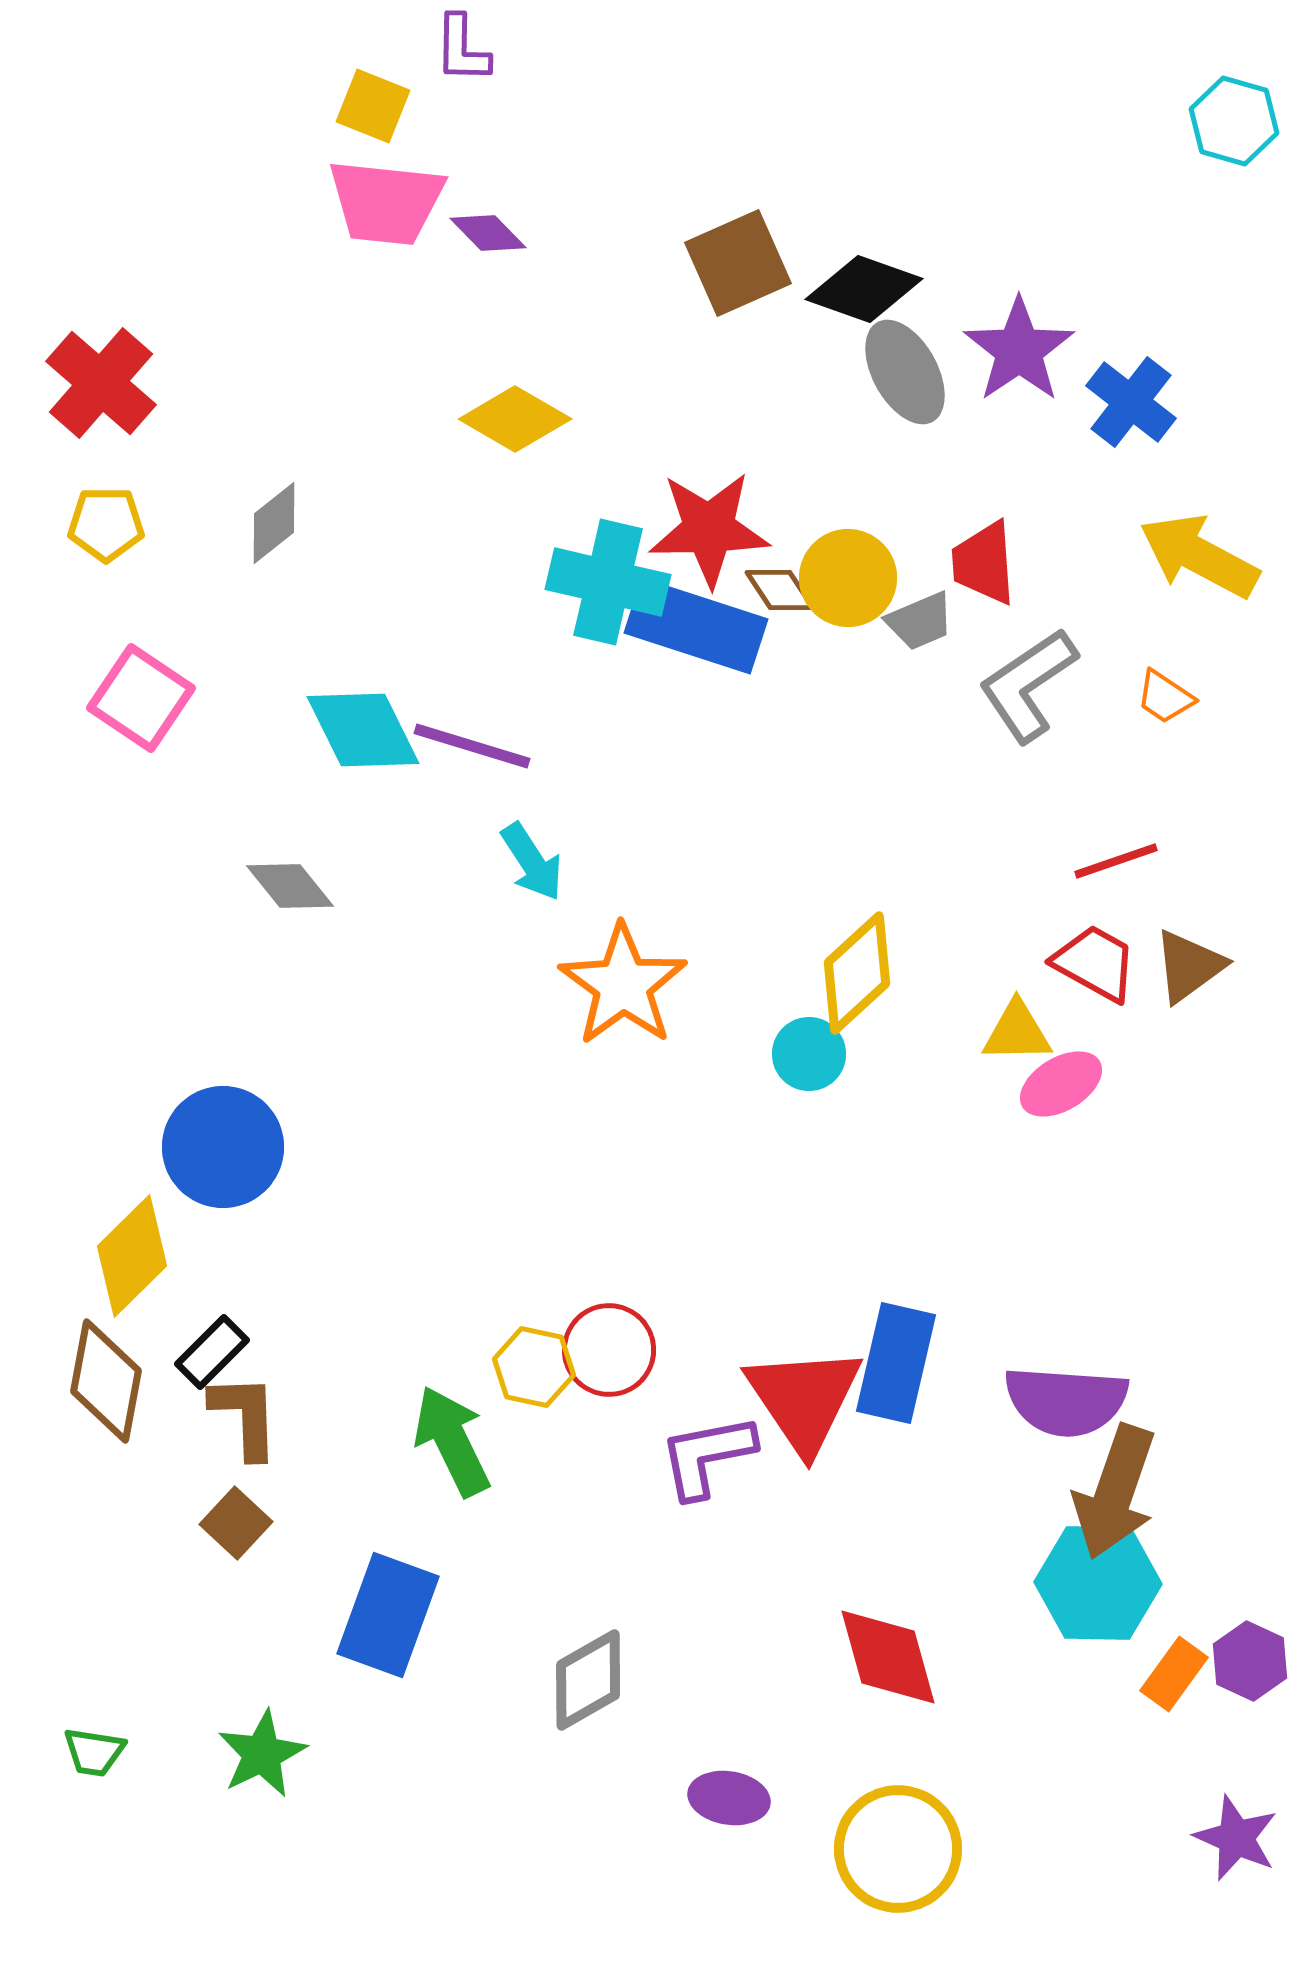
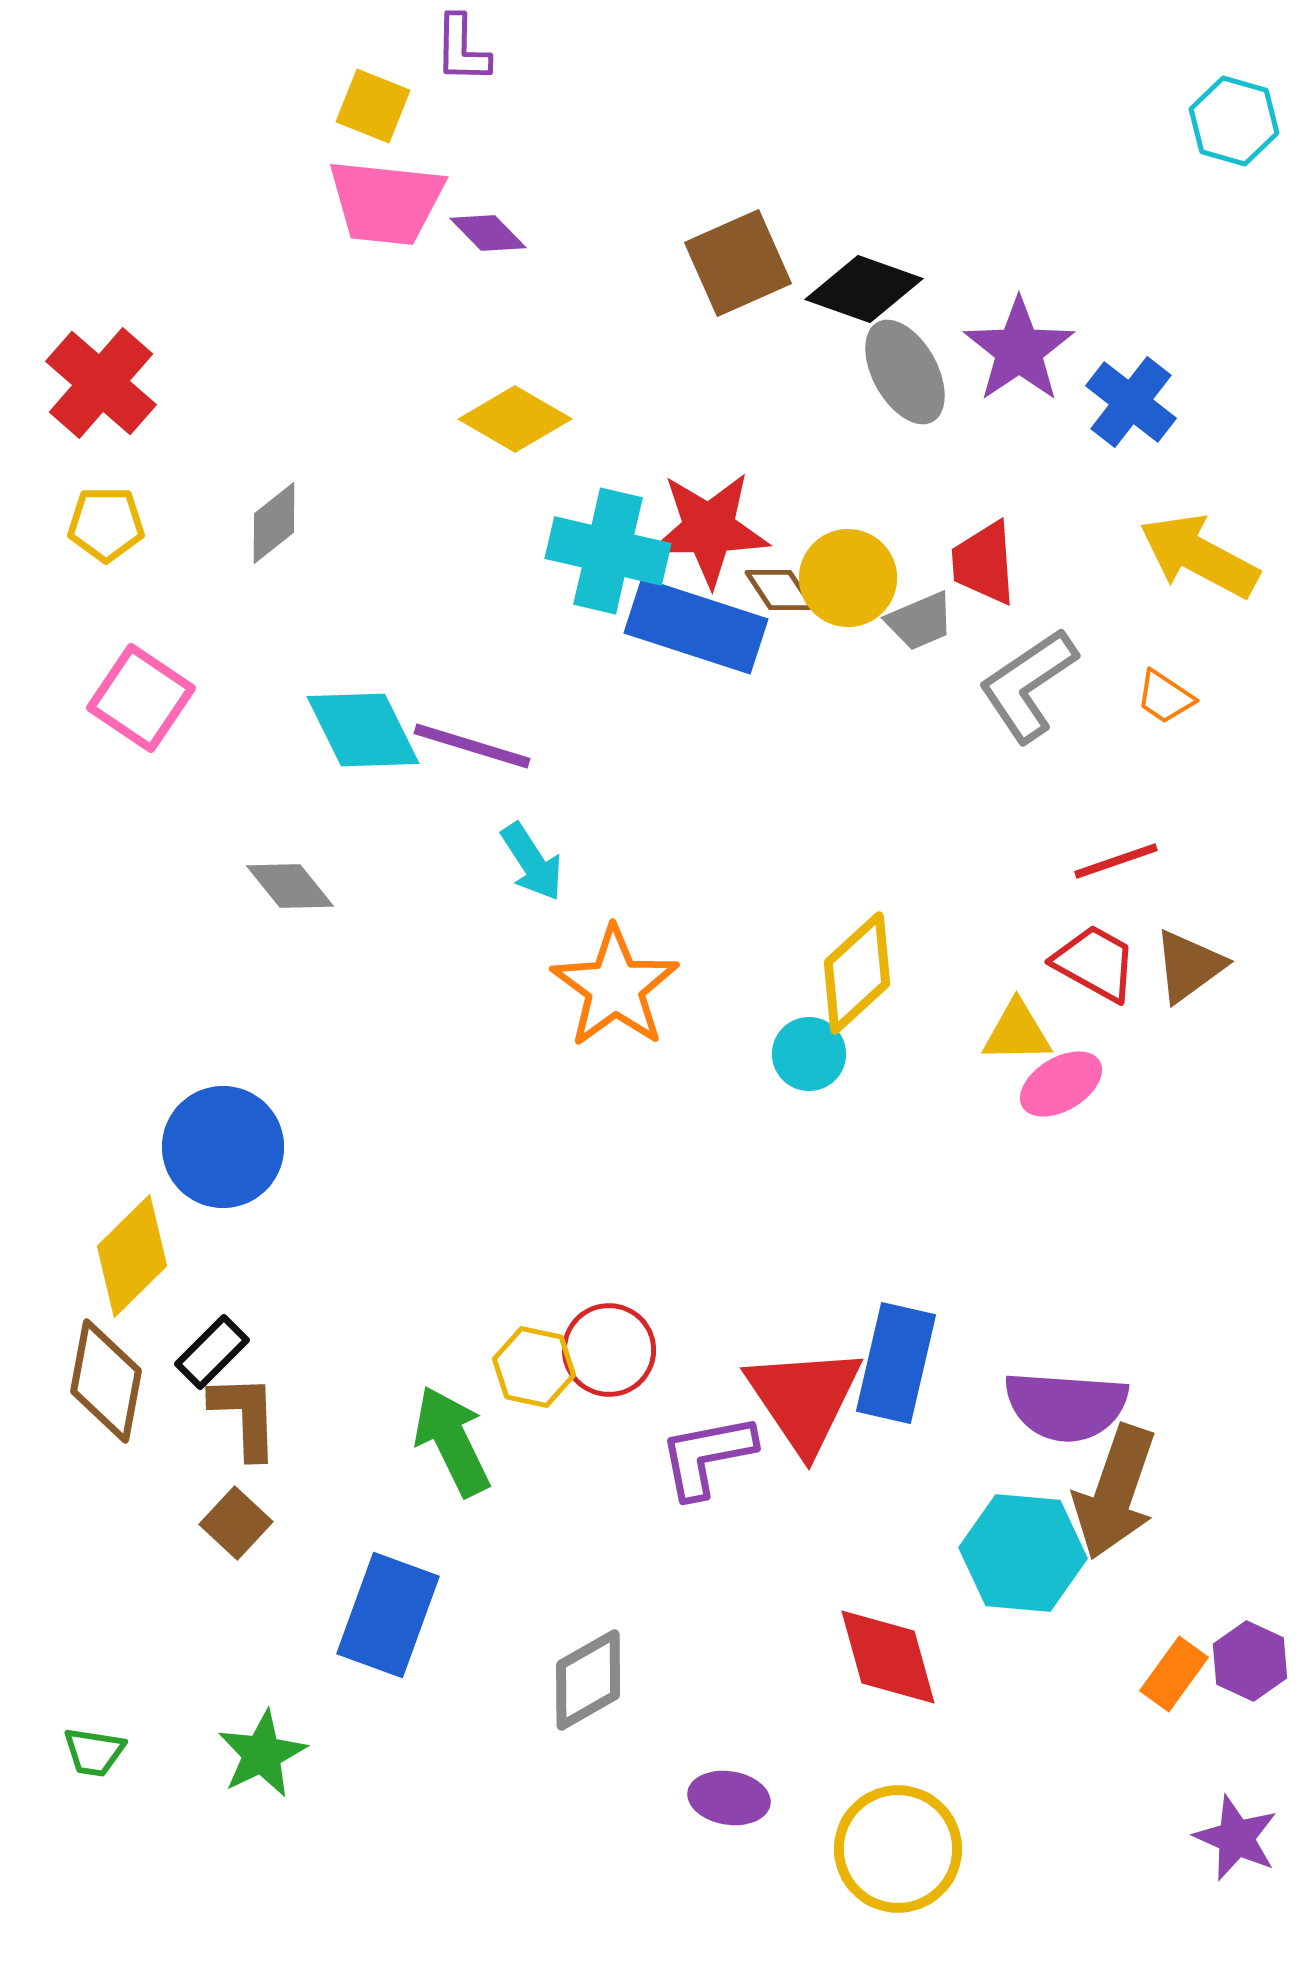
cyan cross at (608, 582): moved 31 px up
orange star at (623, 985): moved 8 px left, 2 px down
purple semicircle at (1066, 1401): moved 5 px down
cyan hexagon at (1098, 1583): moved 75 px left, 30 px up; rotated 4 degrees clockwise
